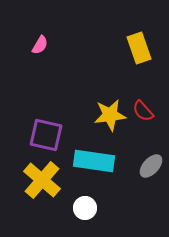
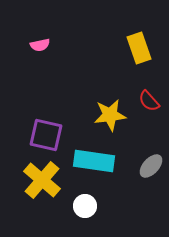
pink semicircle: rotated 48 degrees clockwise
red semicircle: moved 6 px right, 10 px up
white circle: moved 2 px up
